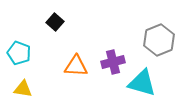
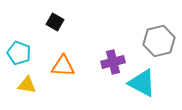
black square: rotated 12 degrees counterclockwise
gray hexagon: moved 1 px down; rotated 8 degrees clockwise
orange triangle: moved 13 px left
cyan triangle: rotated 12 degrees clockwise
yellow triangle: moved 4 px right, 4 px up
